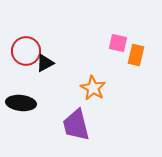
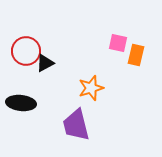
orange star: moved 2 px left; rotated 25 degrees clockwise
